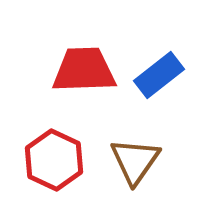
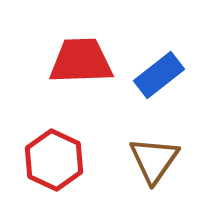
red trapezoid: moved 3 px left, 9 px up
brown triangle: moved 19 px right, 1 px up
